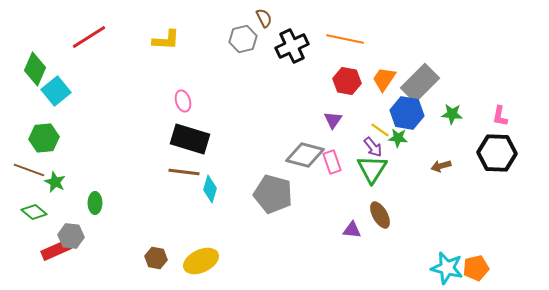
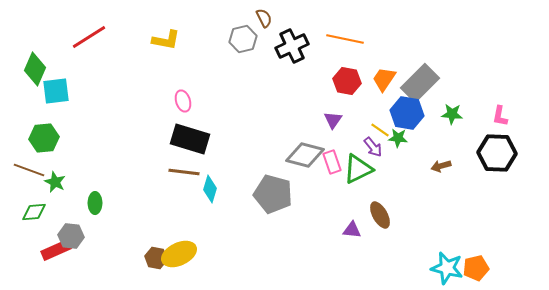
yellow L-shape at (166, 40): rotated 8 degrees clockwise
cyan square at (56, 91): rotated 32 degrees clockwise
green triangle at (372, 169): moved 14 px left; rotated 32 degrees clockwise
green diamond at (34, 212): rotated 45 degrees counterclockwise
yellow ellipse at (201, 261): moved 22 px left, 7 px up
